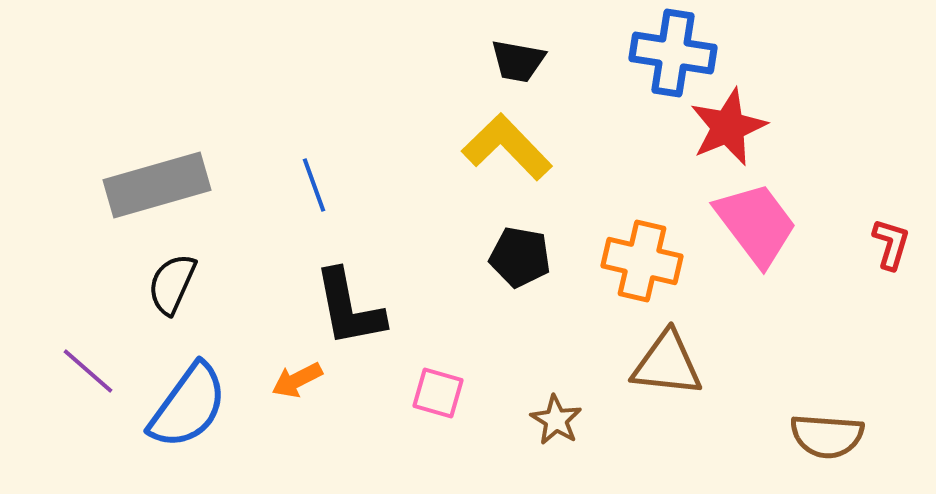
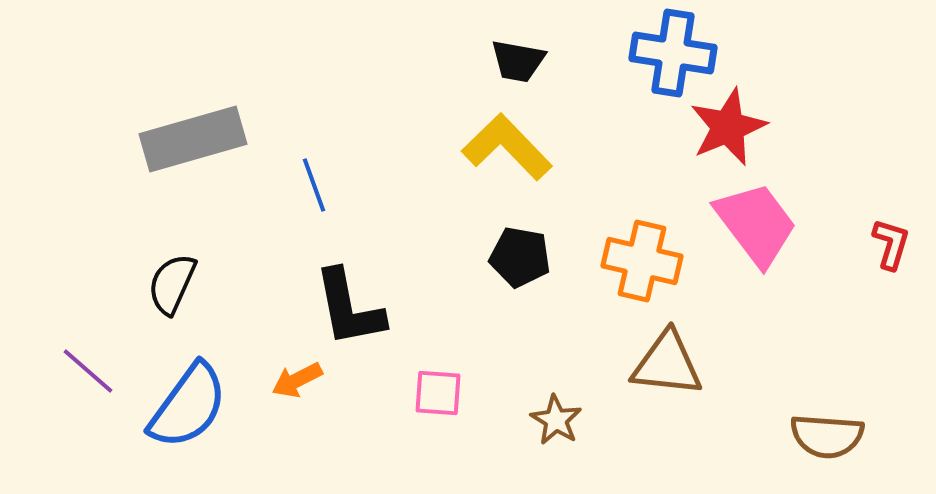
gray rectangle: moved 36 px right, 46 px up
pink square: rotated 12 degrees counterclockwise
